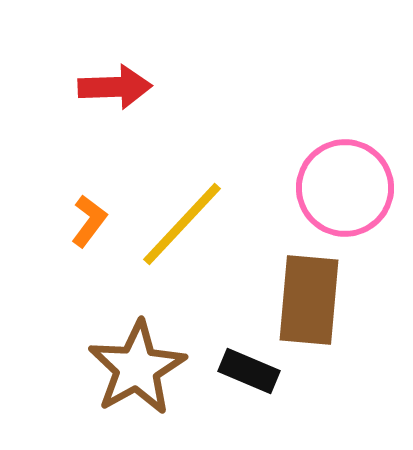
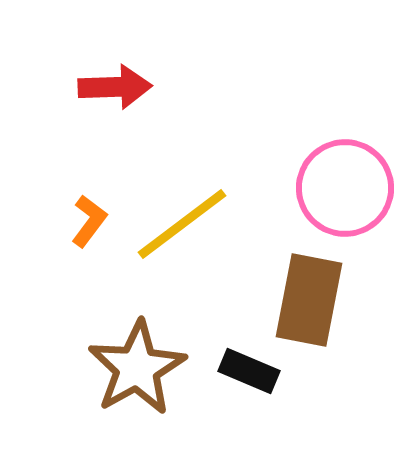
yellow line: rotated 10 degrees clockwise
brown rectangle: rotated 6 degrees clockwise
